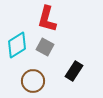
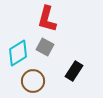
cyan diamond: moved 1 px right, 8 px down
